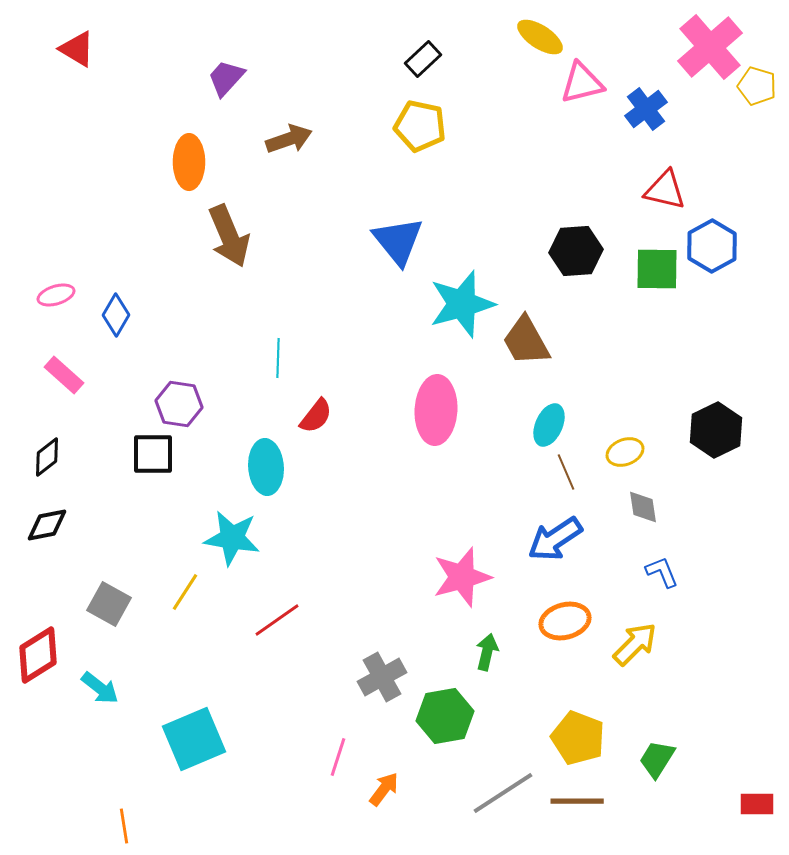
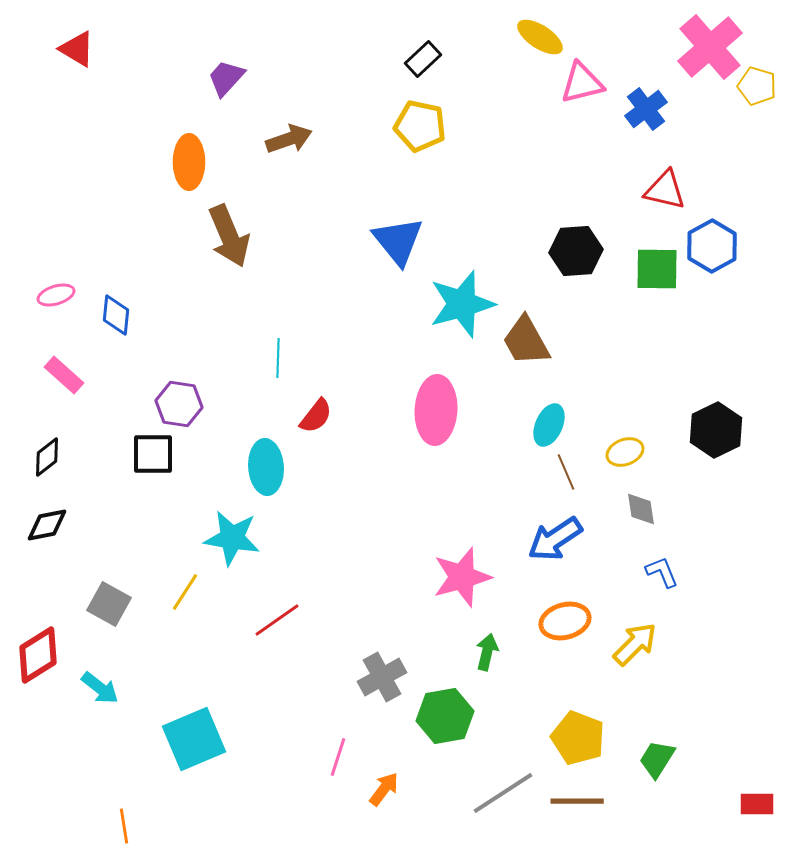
blue diamond at (116, 315): rotated 24 degrees counterclockwise
gray diamond at (643, 507): moved 2 px left, 2 px down
